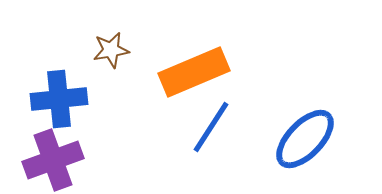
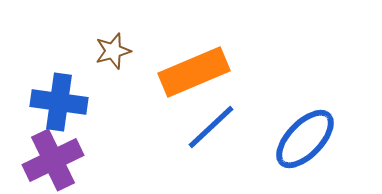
brown star: moved 2 px right, 1 px down; rotated 6 degrees counterclockwise
blue cross: moved 3 px down; rotated 14 degrees clockwise
blue line: rotated 14 degrees clockwise
purple cross: rotated 6 degrees counterclockwise
